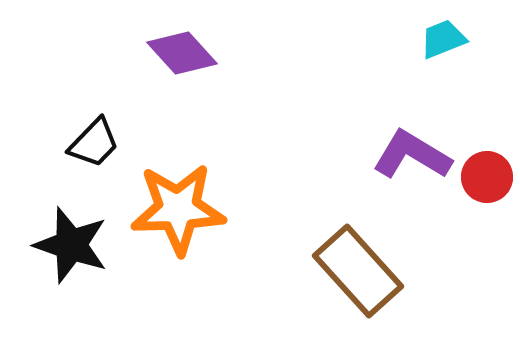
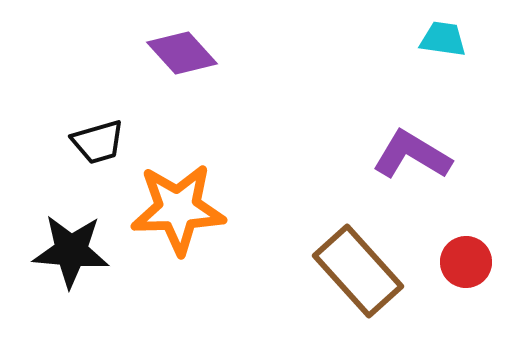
cyan trapezoid: rotated 30 degrees clockwise
black trapezoid: moved 4 px right, 1 px up; rotated 30 degrees clockwise
red circle: moved 21 px left, 85 px down
black star: moved 6 px down; rotated 14 degrees counterclockwise
